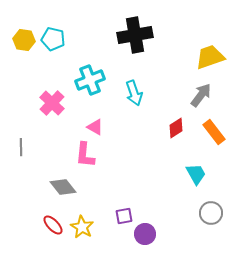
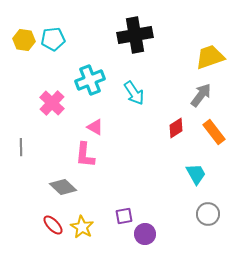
cyan pentagon: rotated 20 degrees counterclockwise
cyan arrow: rotated 15 degrees counterclockwise
gray diamond: rotated 8 degrees counterclockwise
gray circle: moved 3 px left, 1 px down
